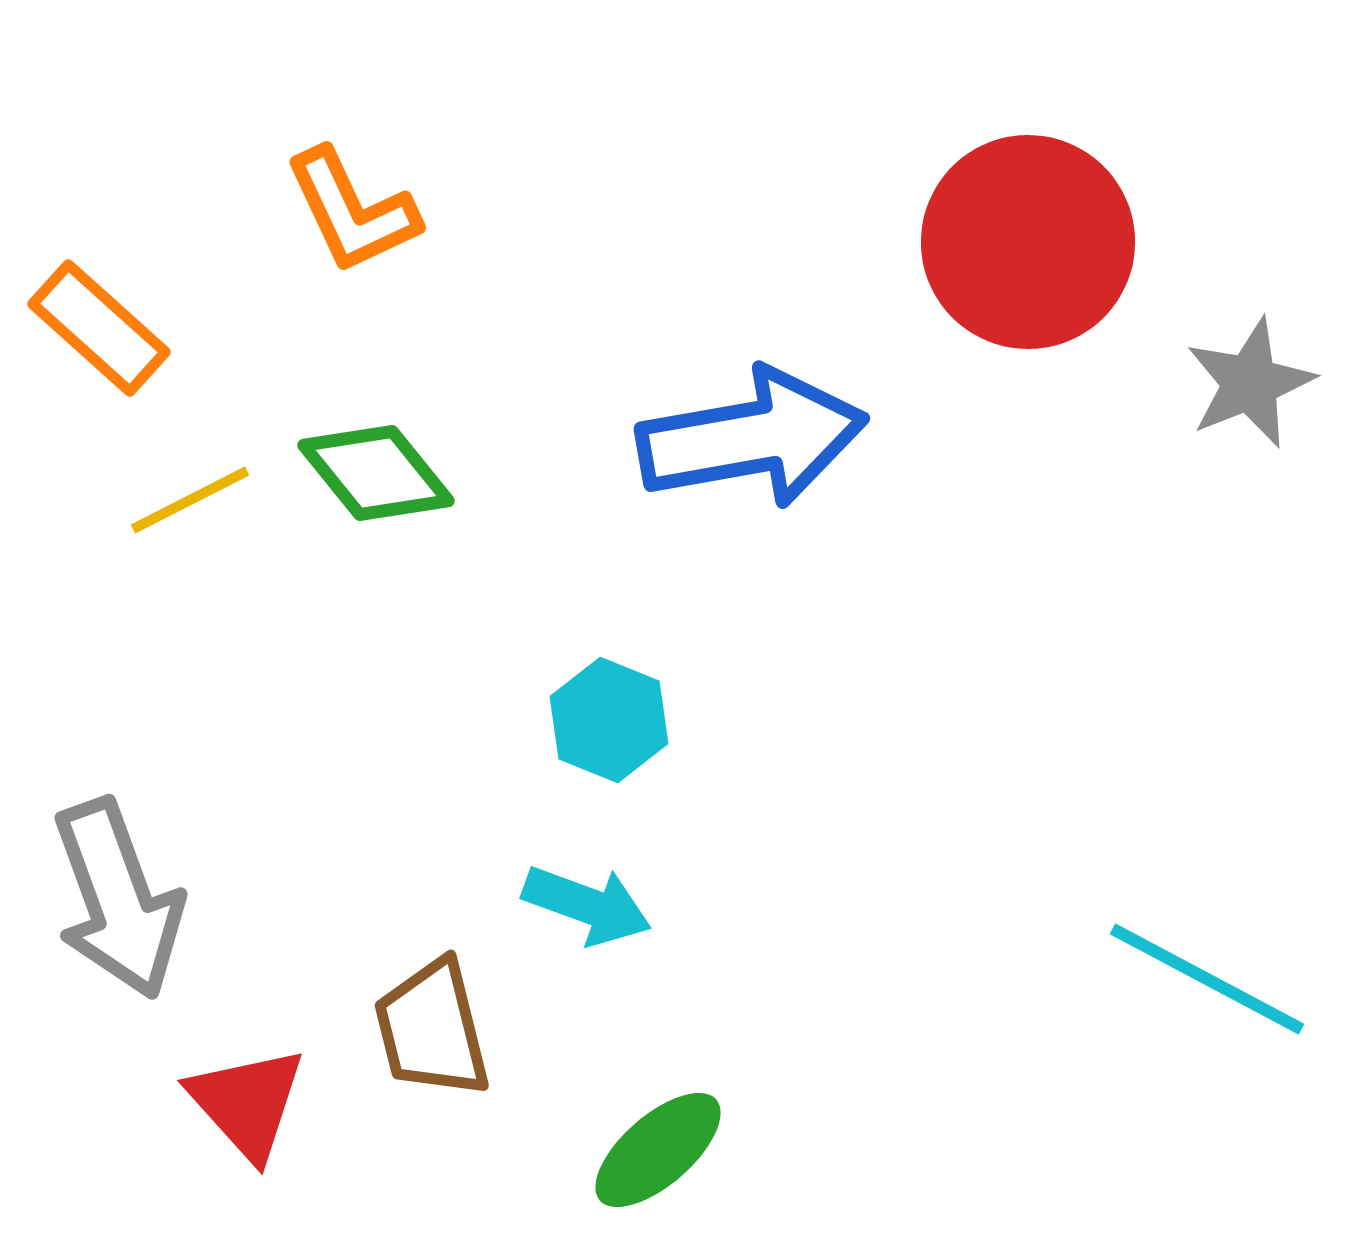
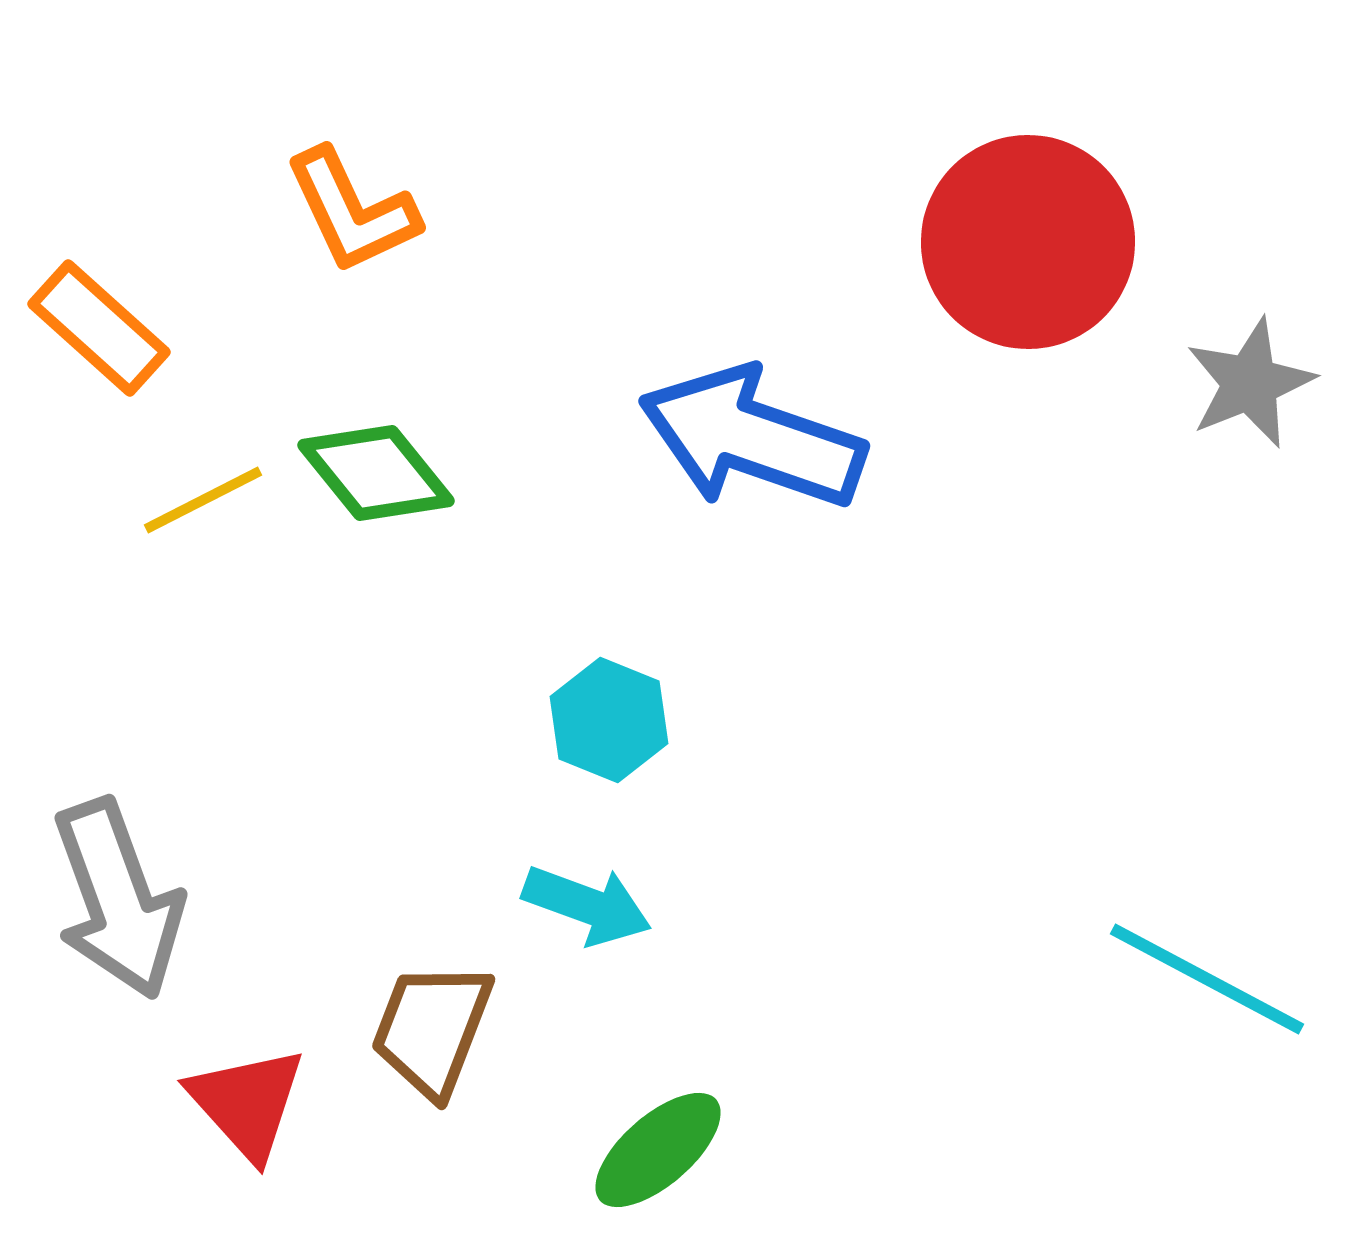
blue arrow: rotated 151 degrees counterclockwise
yellow line: moved 13 px right
brown trapezoid: rotated 35 degrees clockwise
